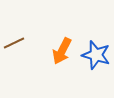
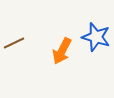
blue star: moved 18 px up
